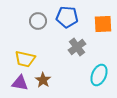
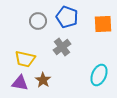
blue pentagon: rotated 15 degrees clockwise
gray cross: moved 15 px left
